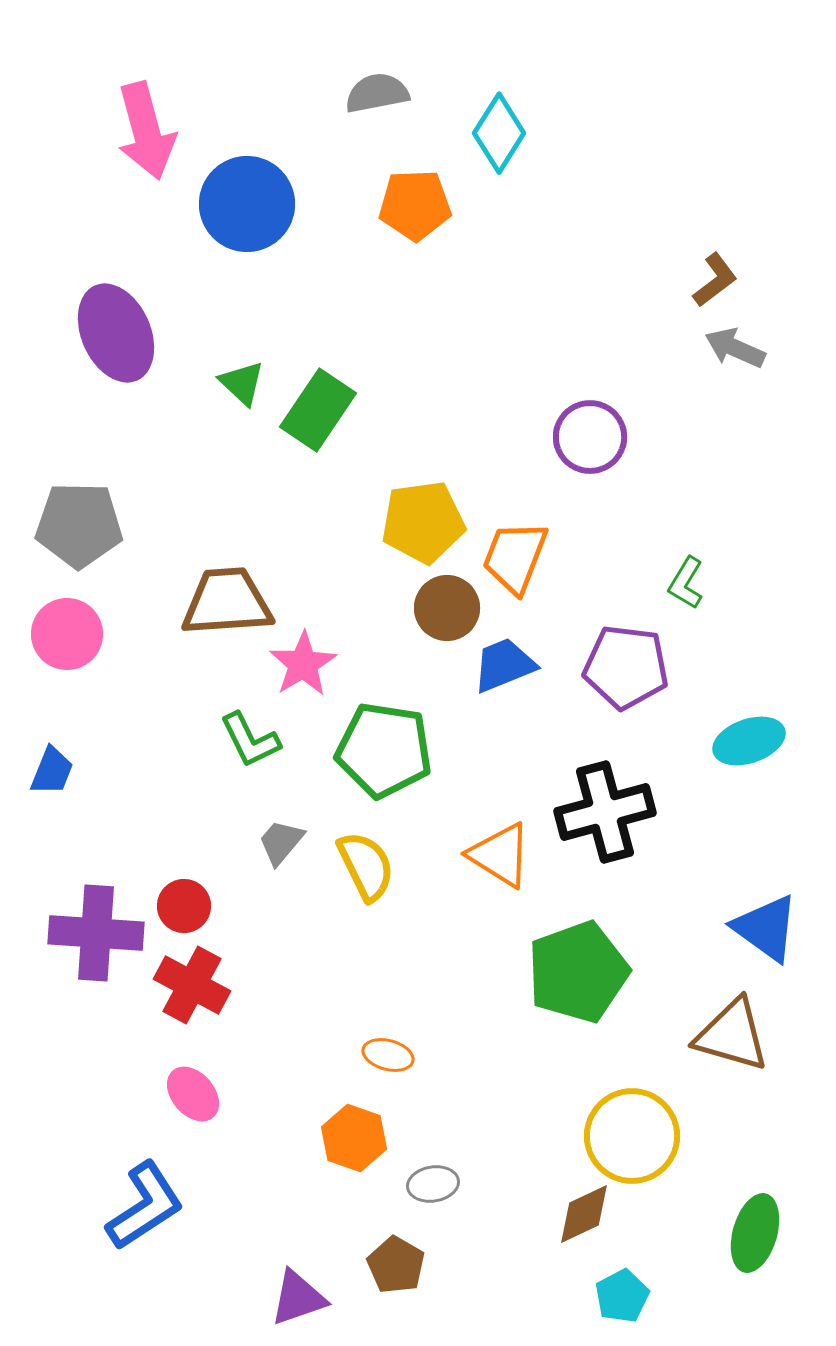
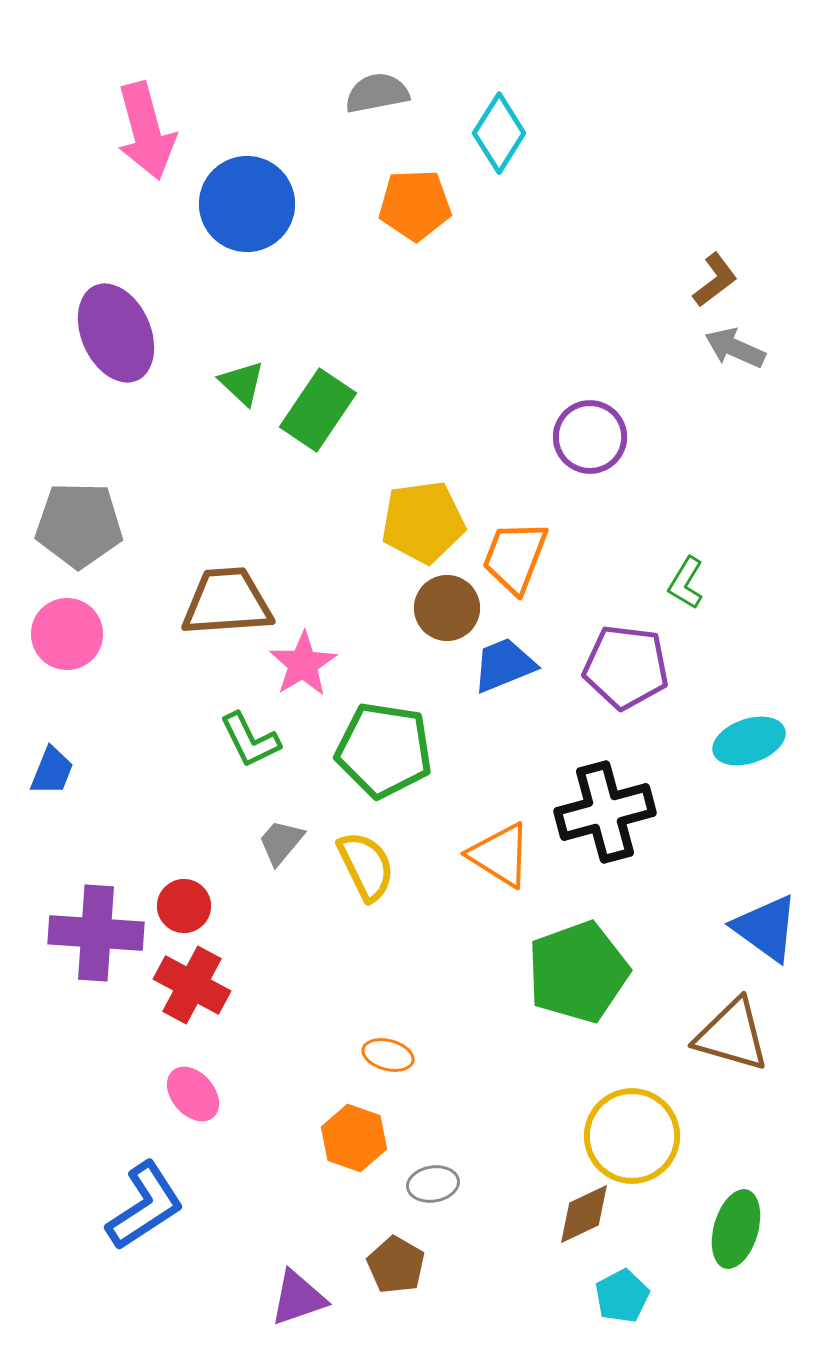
green ellipse at (755, 1233): moved 19 px left, 4 px up
